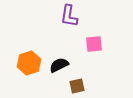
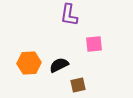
purple L-shape: moved 1 px up
orange hexagon: rotated 15 degrees clockwise
brown square: moved 1 px right, 1 px up
